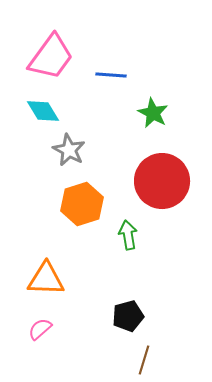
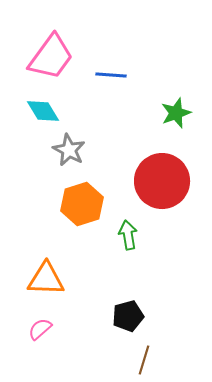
green star: moved 23 px right; rotated 24 degrees clockwise
